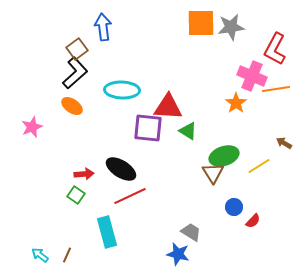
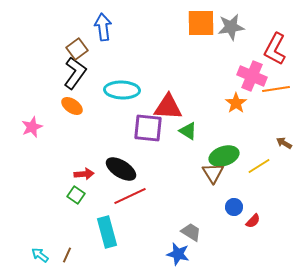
black L-shape: rotated 12 degrees counterclockwise
